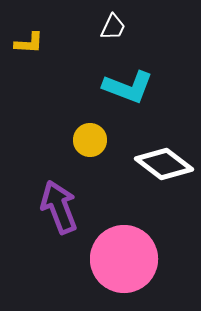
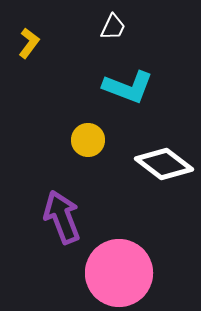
yellow L-shape: rotated 56 degrees counterclockwise
yellow circle: moved 2 px left
purple arrow: moved 3 px right, 10 px down
pink circle: moved 5 px left, 14 px down
